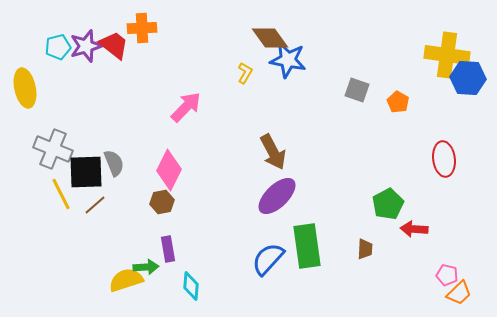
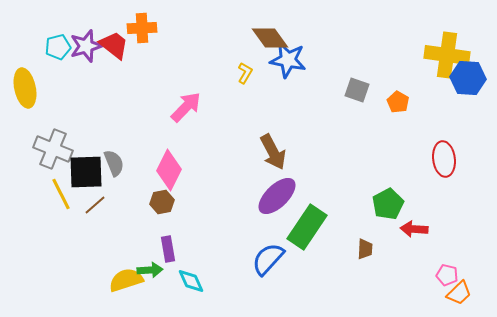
green rectangle: moved 19 px up; rotated 42 degrees clockwise
green arrow: moved 4 px right, 3 px down
cyan diamond: moved 5 px up; rotated 28 degrees counterclockwise
